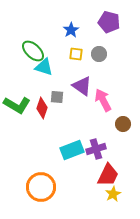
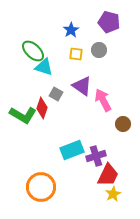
gray circle: moved 4 px up
gray square: moved 1 px left, 3 px up; rotated 24 degrees clockwise
green L-shape: moved 6 px right, 10 px down
purple cross: moved 7 px down
